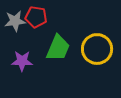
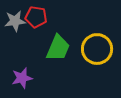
purple star: moved 17 px down; rotated 15 degrees counterclockwise
